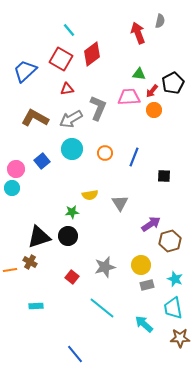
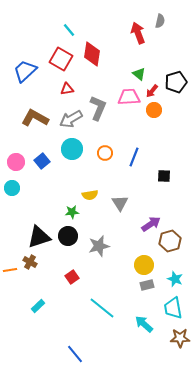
red diamond at (92, 54): rotated 45 degrees counterclockwise
green triangle at (139, 74): rotated 32 degrees clockwise
black pentagon at (173, 83): moved 3 px right, 1 px up; rotated 10 degrees clockwise
pink circle at (16, 169): moved 7 px up
yellow circle at (141, 265): moved 3 px right
gray star at (105, 267): moved 6 px left, 21 px up
red square at (72, 277): rotated 16 degrees clockwise
cyan rectangle at (36, 306): moved 2 px right; rotated 40 degrees counterclockwise
